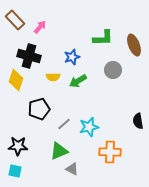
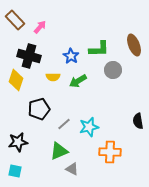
green L-shape: moved 4 px left, 11 px down
blue star: moved 1 px left, 1 px up; rotated 21 degrees counterclockwise
black star: moved 4 px up; rotated 12 degrees counterclockwise
